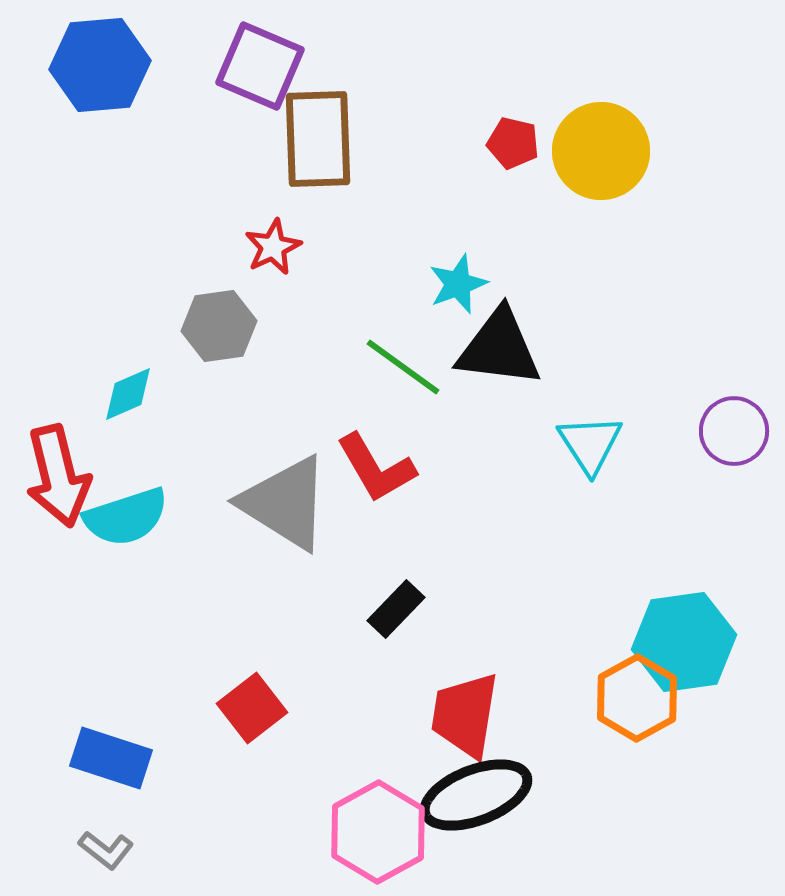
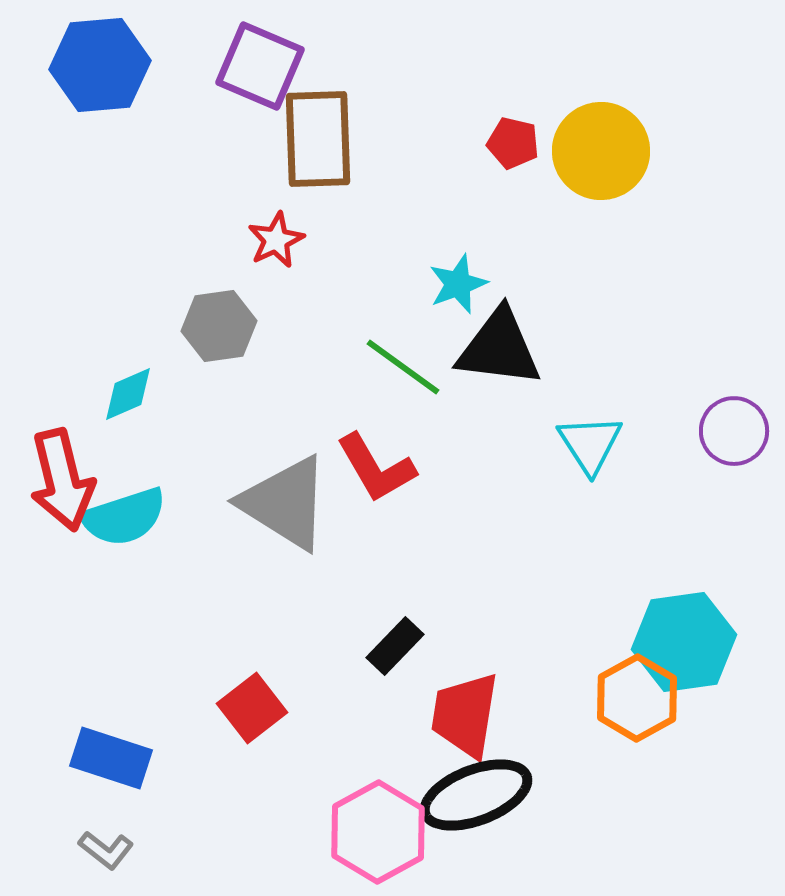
red star: moved 3 px right, 7 px up
red arrow: moved 4 px right, 4 px down
cyan semicircle: moved 2 px left
black rectangle: moved 1 px left, 37 px down
